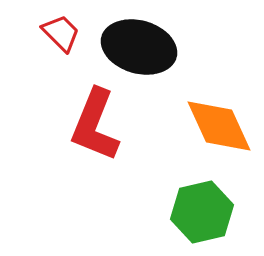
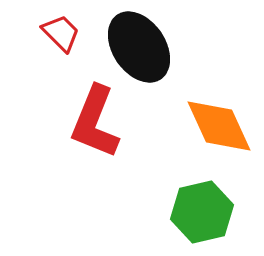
black ellipse: rotated 40 degrees clockwise
red L-shape: moved 3 px up
